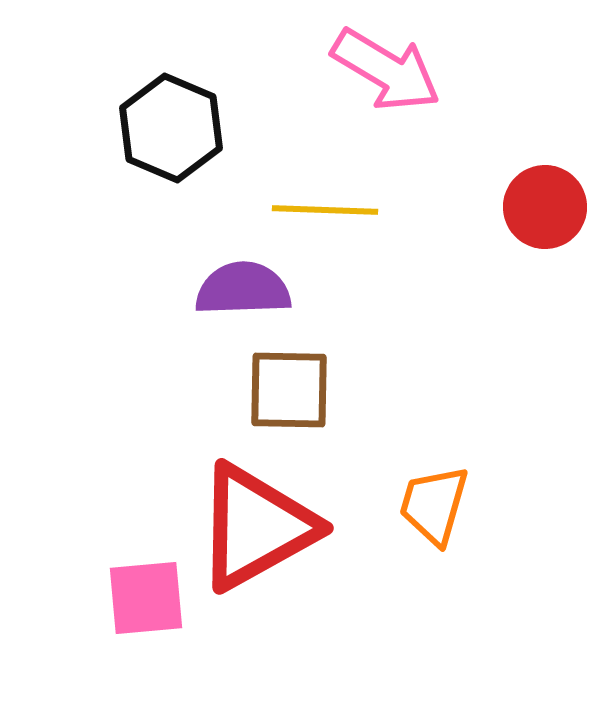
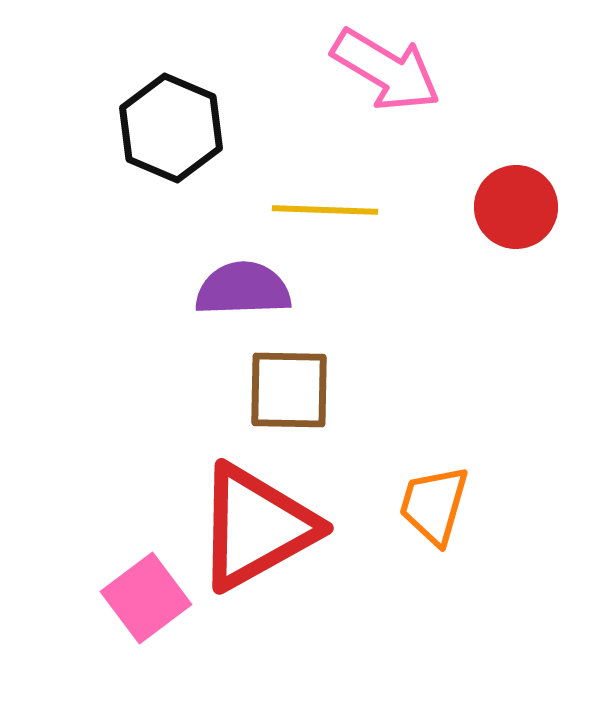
red circle: moved 29 px left
pink square: rotated 32 degrees counterclockwise
